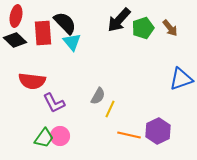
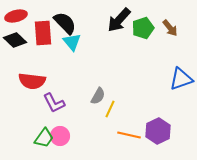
red ellipse: rotated 65 degrees clockwise
